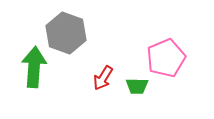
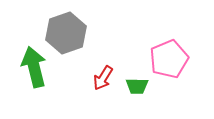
gray hexagon: rotated 21 degrees clockwise
pink pentagon: moved 3 px right, 1 px down
green arrow: rotated 18 degrees counterclockwise
